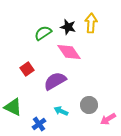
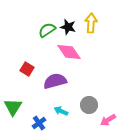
green semicircle: moved 4 px right, 3 px up
red square: rotated 24 degrees counterclockwise
purple semicircle: rotated 15 degrees clockwise
green triangle: rotated 36 degrees clockwise
pink arrow: moved 1 px down
blue cross: moved 1 px up
